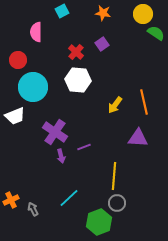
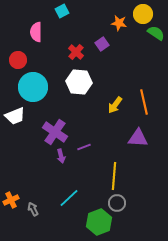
orange star: moved 16 px right, 10 px down
white hexagon: moved 1 px right, 2 px down
